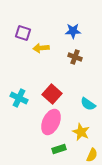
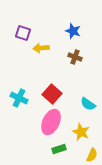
blue star: rotated 21 degrees clockwise
